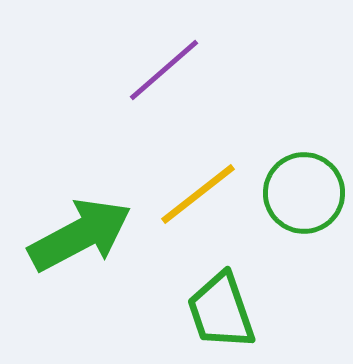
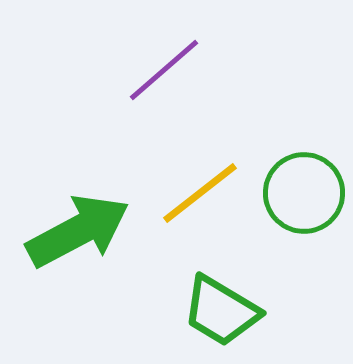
yellow line: moved 2 px right, 1 px up
green arrow: moved 2 px left, 4 px up
green trapezoid: rotated 40 degrees counterclockwise
